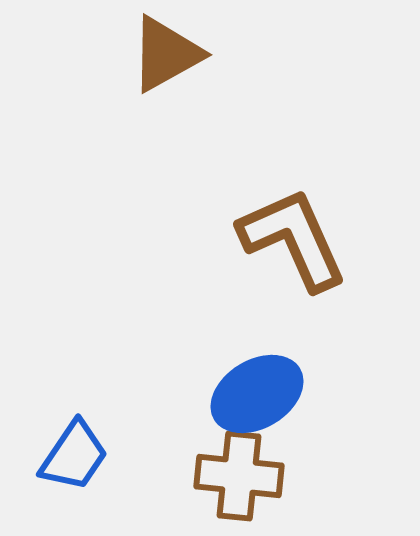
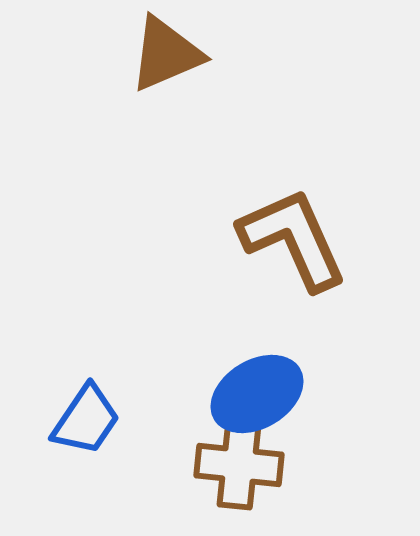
brown triangle: rotated 6 degrees clockwise
blue trapezoid: moved 12 px right, 36 px up
brown cross: moved 11 px up
